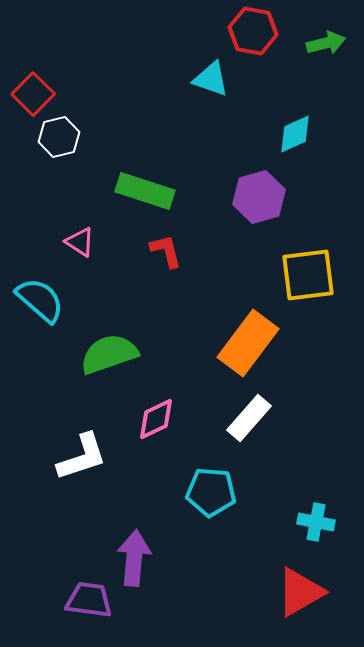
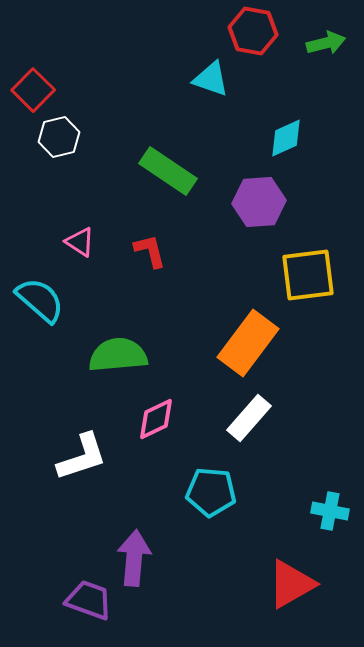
red square: moved 4 px up
cyan diamond: moved 9 px left, 4 px down
green rectangle: moved 23 px right, 20 px up; rotated 16 degrees clockwise
purple hexagon: moved 5 px down; rotated 12 degrees clockwise
red L-shape: moved 16 px left
green semicircle: moved 9 px right, 1 px down; rotated 14 degrees clockwise
cyan cross: moved 14 px right, 11 px up
red triangle: moved 9 px left, 8 px up
purple trapezoid: rotated 12 degrees clockwise
